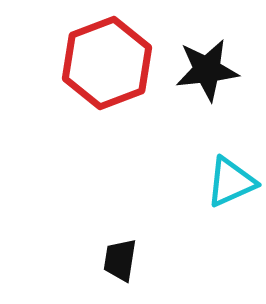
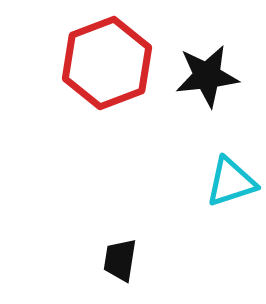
black star: moved 6 px down
cyan triangle: rotated 6 degrees clockwise
